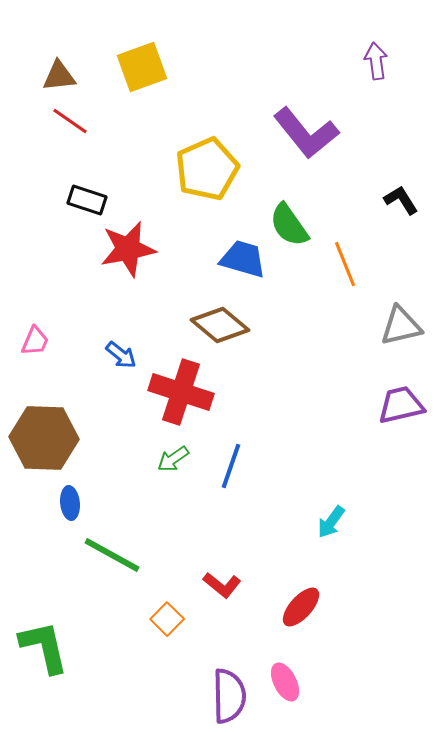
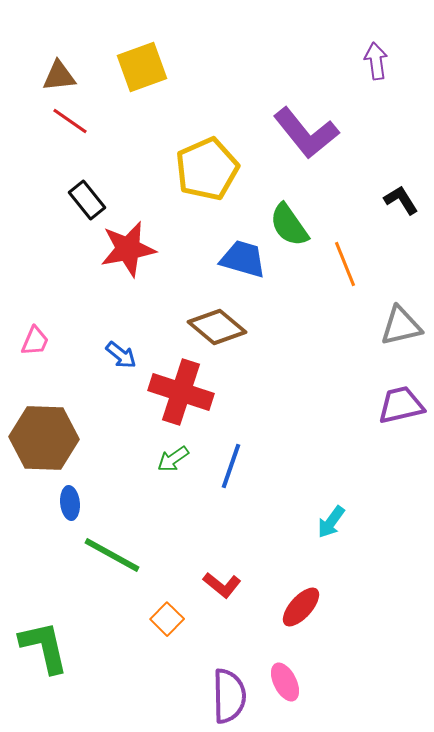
black rectangle: rotated 33 degrees clockwise
brown diamond: moved 3 px left, 2 px down
